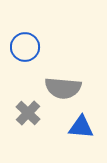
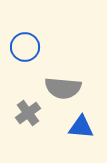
gray cross: rotated 10 degrees clockwise
